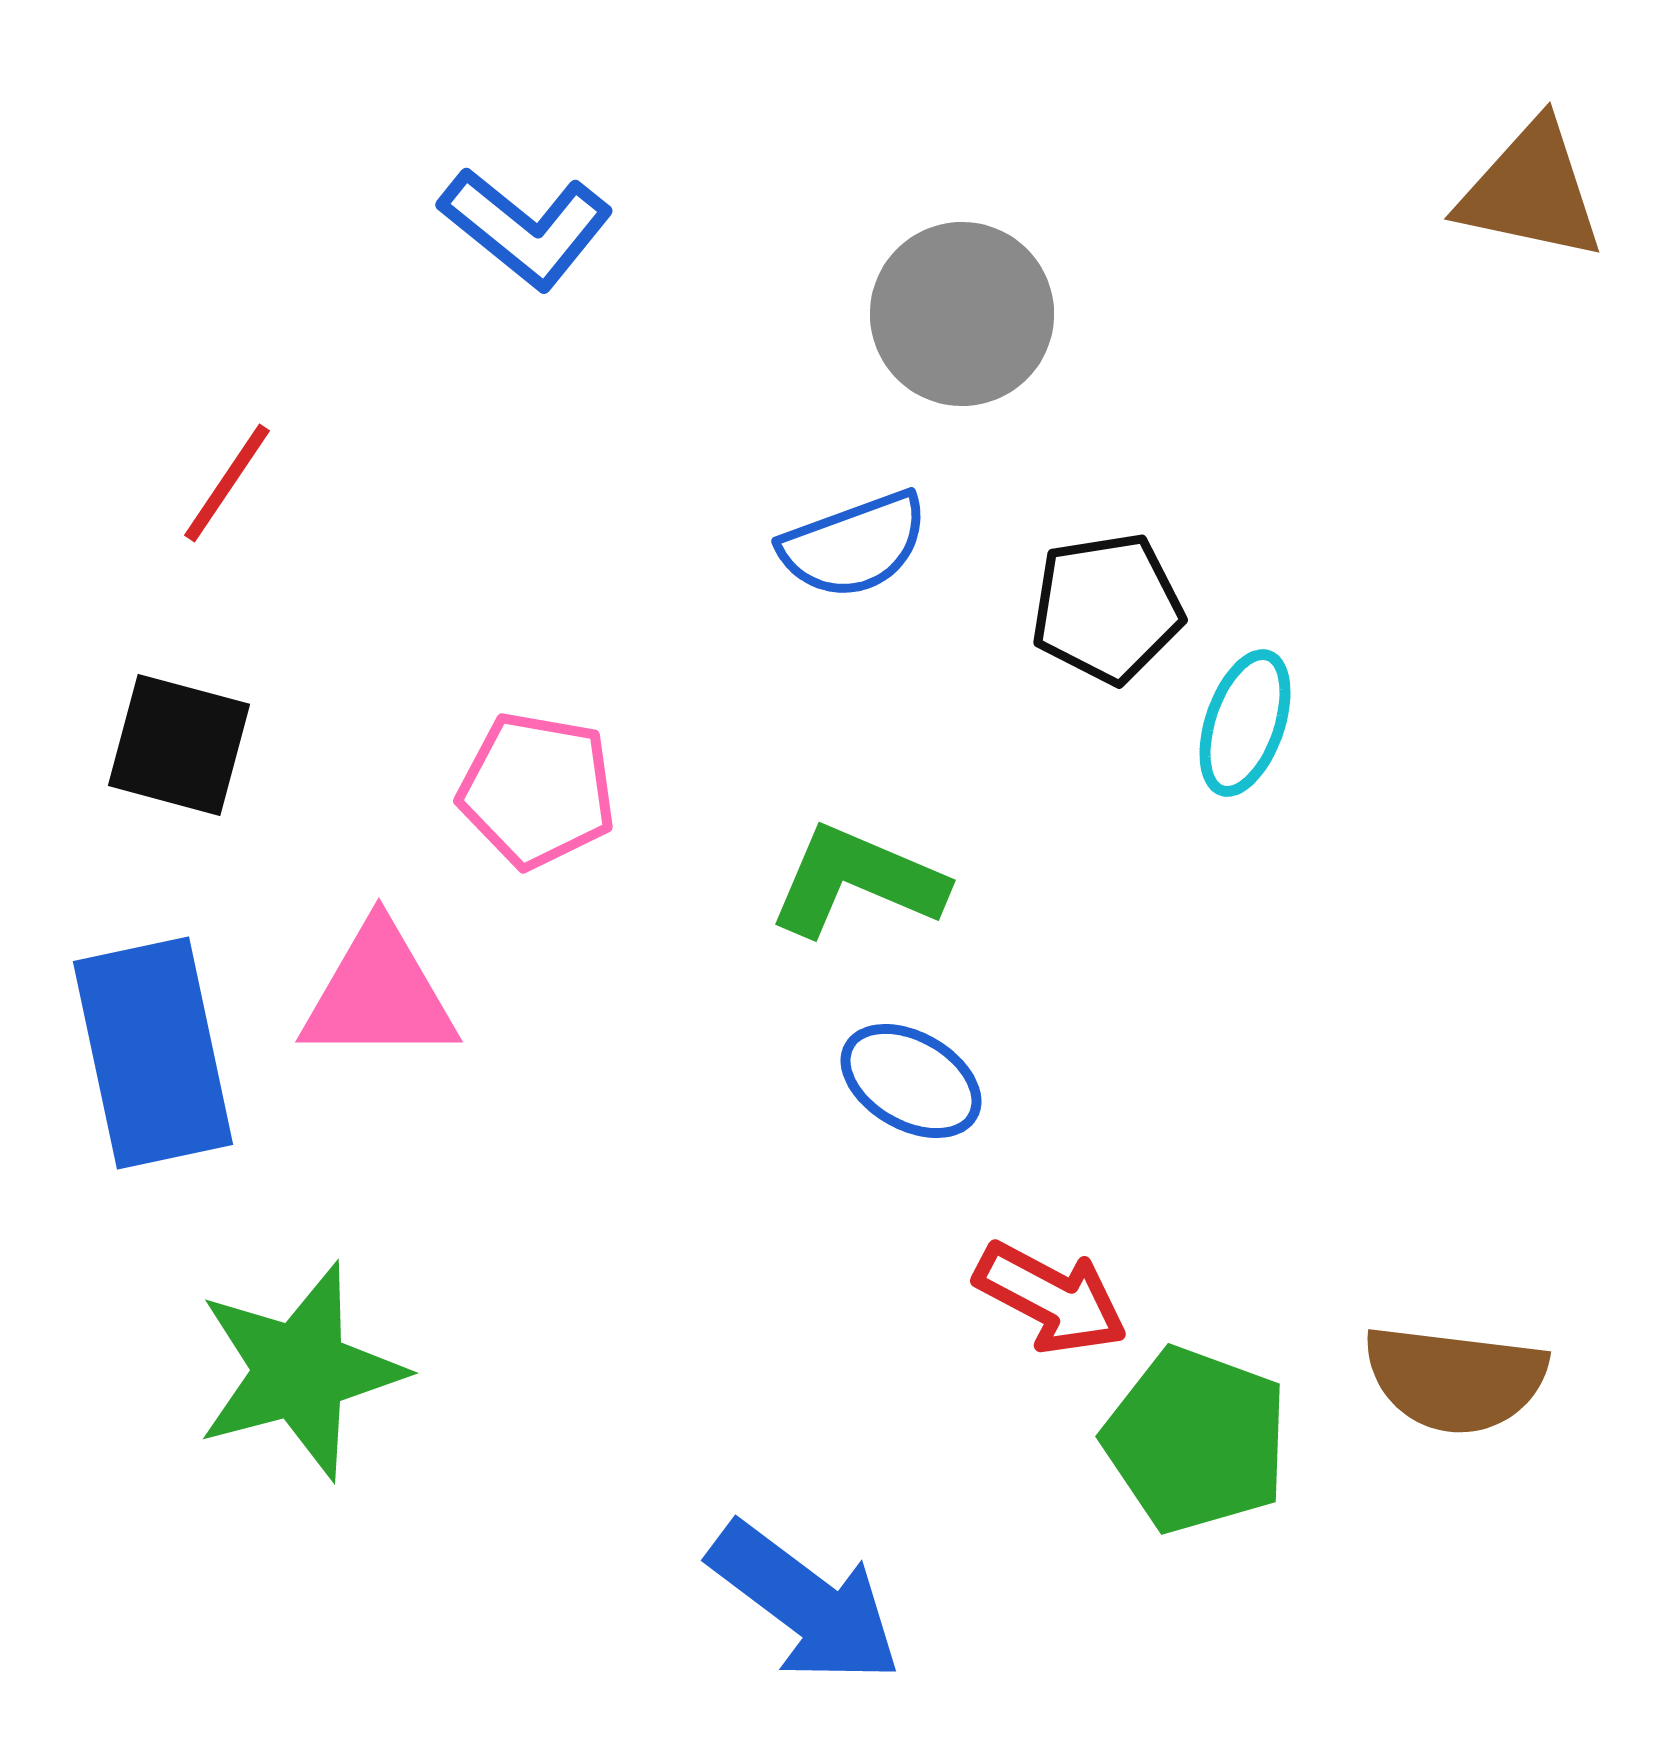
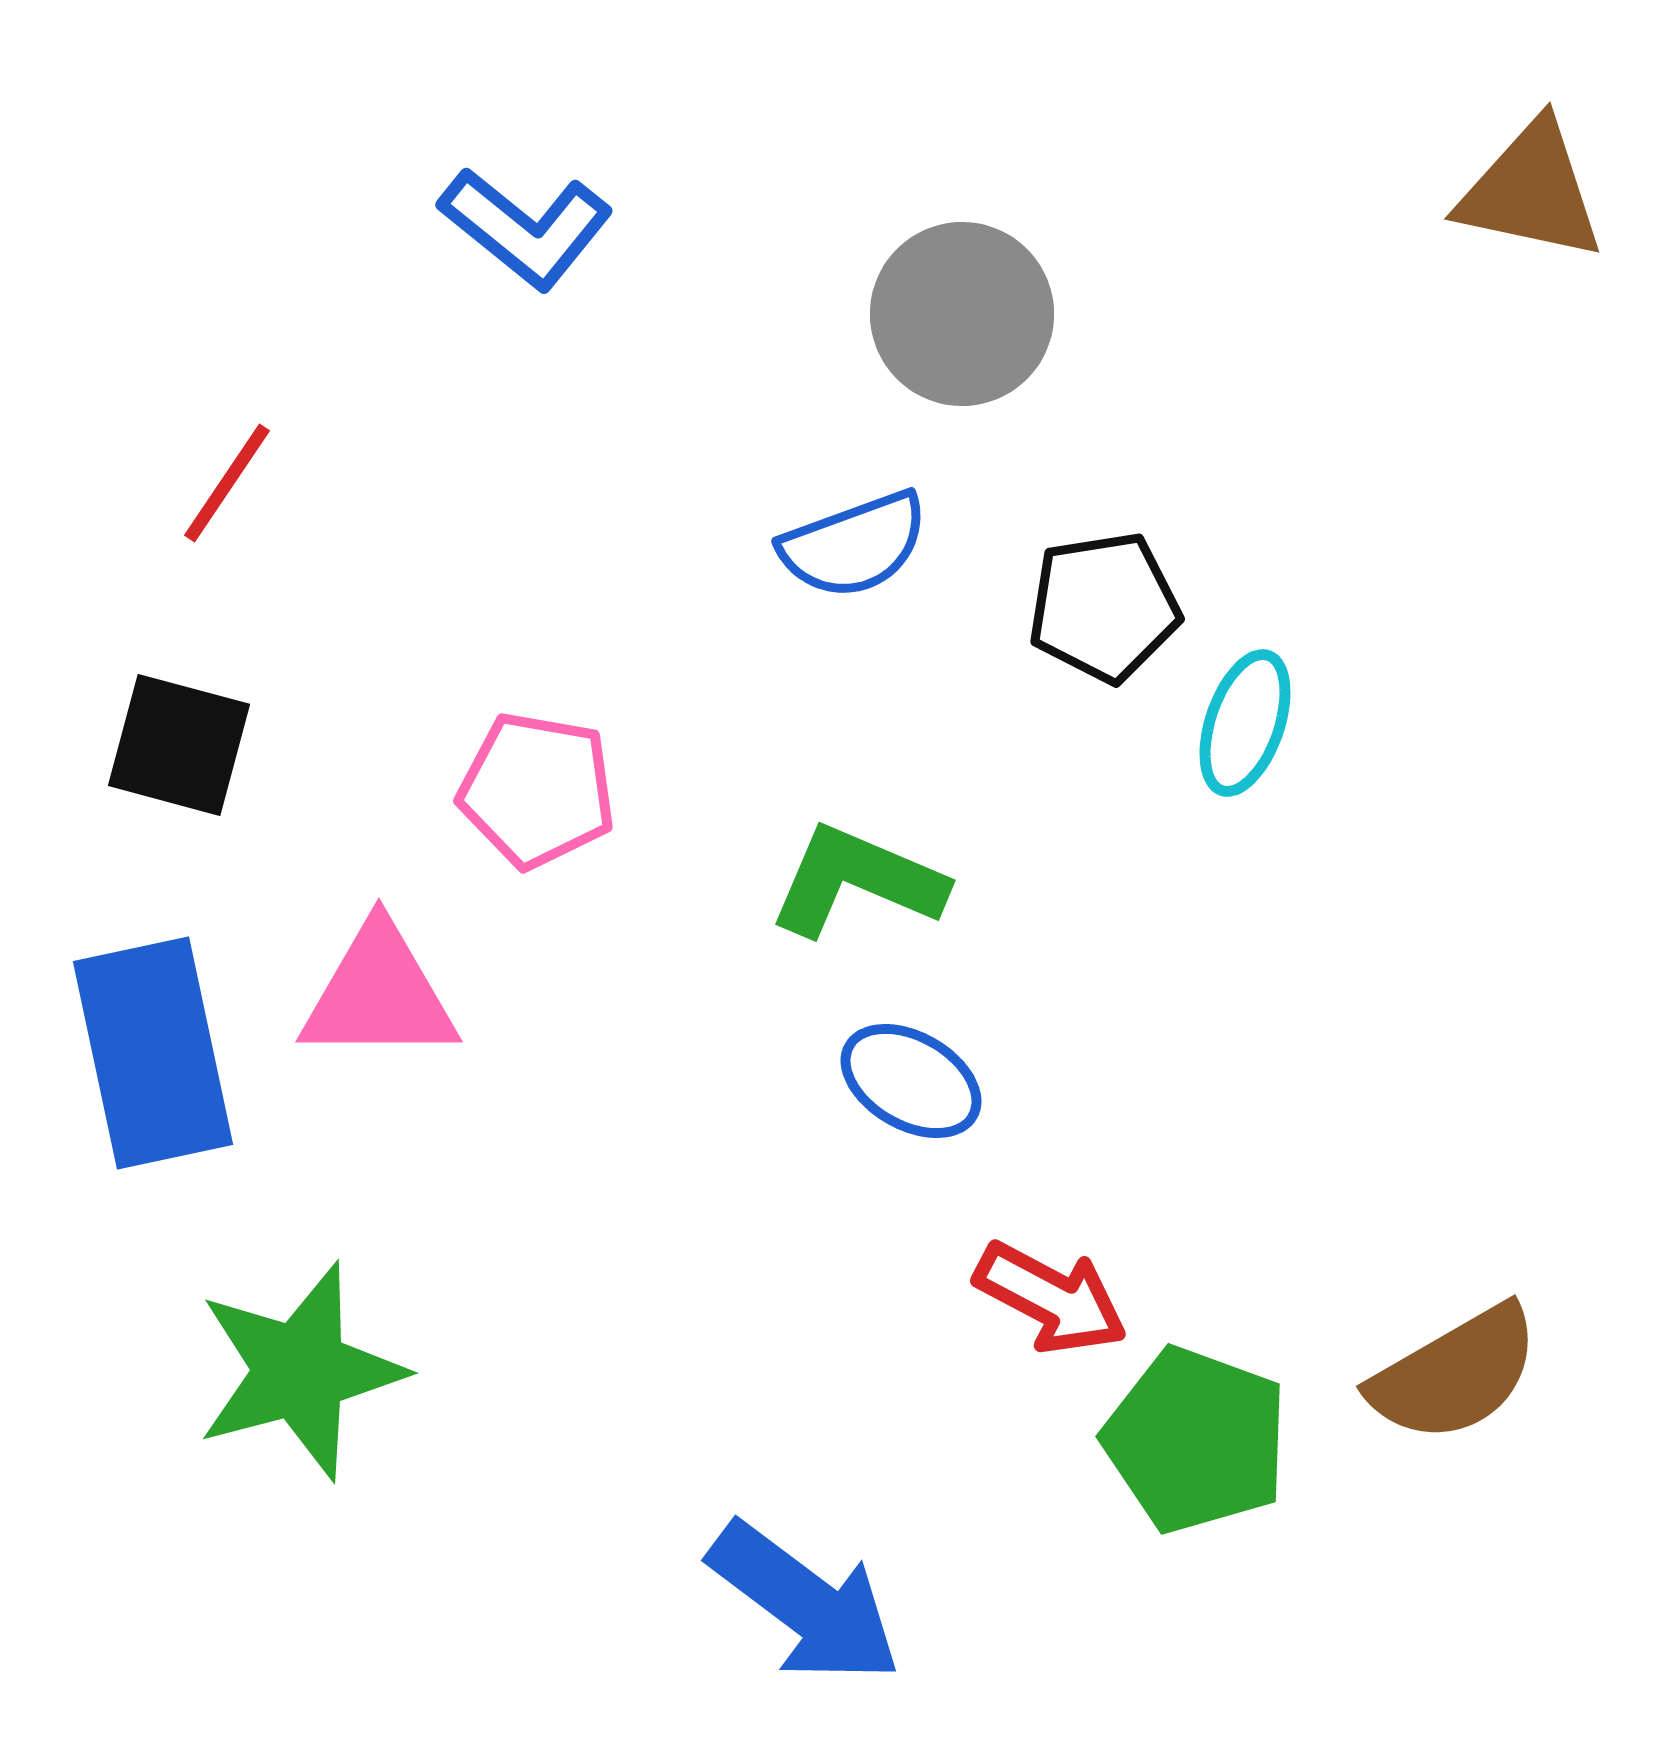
black pentagon: moved 3 px left, 1 px up
brown semicircle: moved 5 px up; rotated 37 degrees counterclockwise
